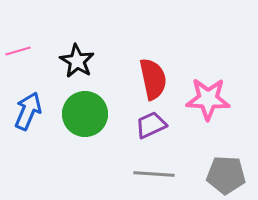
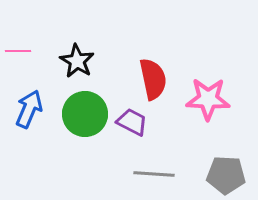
pink line: rotated 15 degrees clockwise
blue arrow: moved 1 px right, 2 px up
purple trapezoid: moved 19 px left, 3 px up; rotated 52 degrees clockwise
